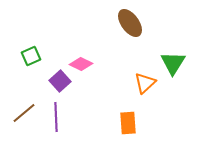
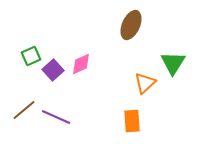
brown ellipse: moved 1 px right, 2 px down; rotated 60 degrees clockwise
pink diamond: rotated 50 degrees counterclockwise
purple square: moved 7 px left, 11 px up
brown line: moved 3 px up
purple line: rotated 64 degrees counterclockwise
orange rectangle: moved 4 px right, 2 px up
